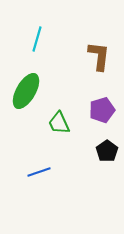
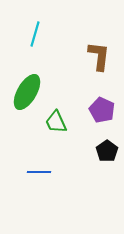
cyan line: moved 2 px left, 5 px up
green ellipse: moved 1 px right, 1 px down
purple pentagon: rotated 30 degrees counterclockwise
green trapezoid: moved 3 px left, 1 px up
blue line: rotated 20 degrees clockwise
